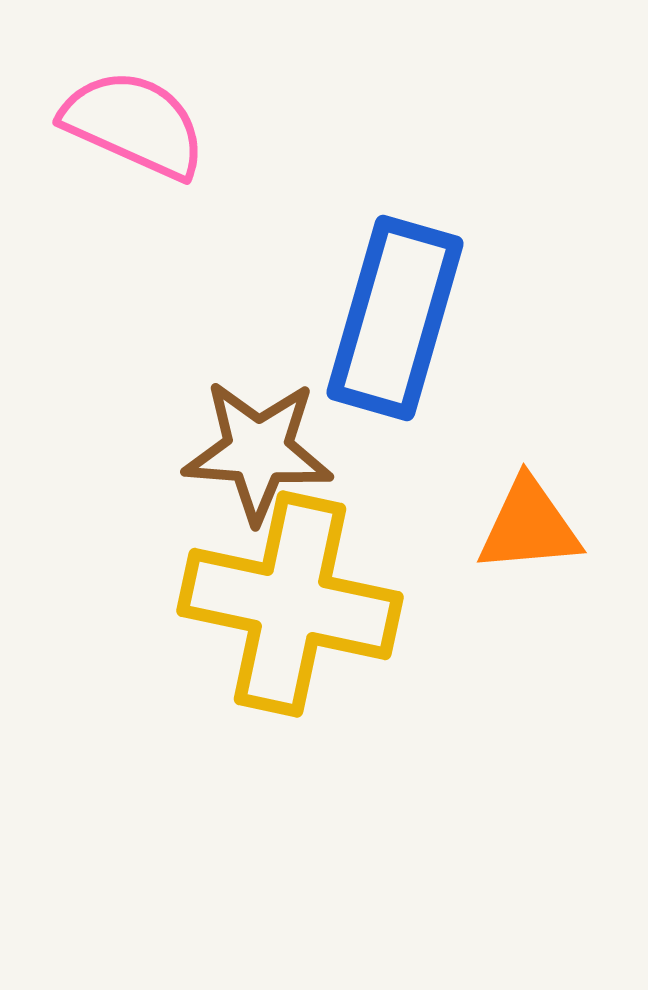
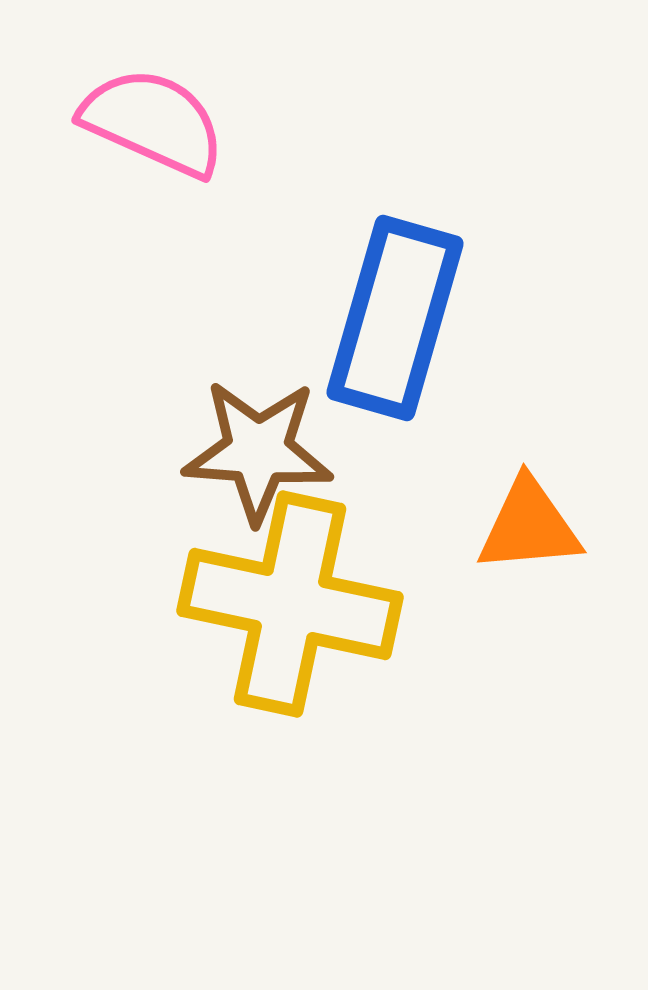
pink semicircle: moved 19 px right, 2 px up
